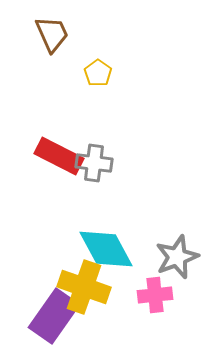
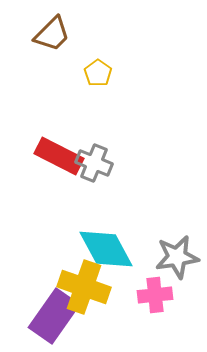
brown trapezoid: rotated 69 degrees clockwise
gray cross: rotated 15 degrees clockwise
gray star: rotated 12 degrees clockwise
